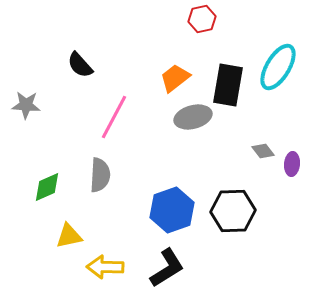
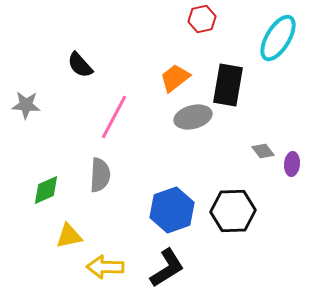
cyan ellipse: moved 29 px up
green diamond: moved 1 px left, 3 px down
